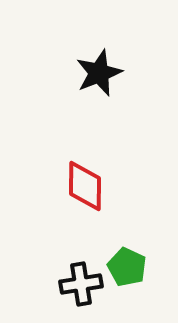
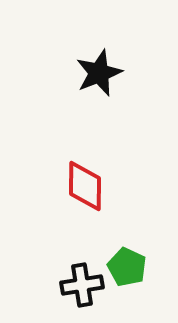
black cross: moved 1 px right, 1 px down
